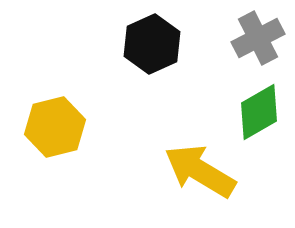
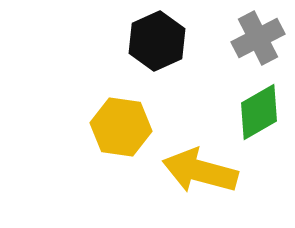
black hexagon: moved 5 px right, 3 px up
yellow hexagon: moved 66 px right; rotated 22 degrees clockwise
yellow arrow: rotated 16 degrees counterclockwise
